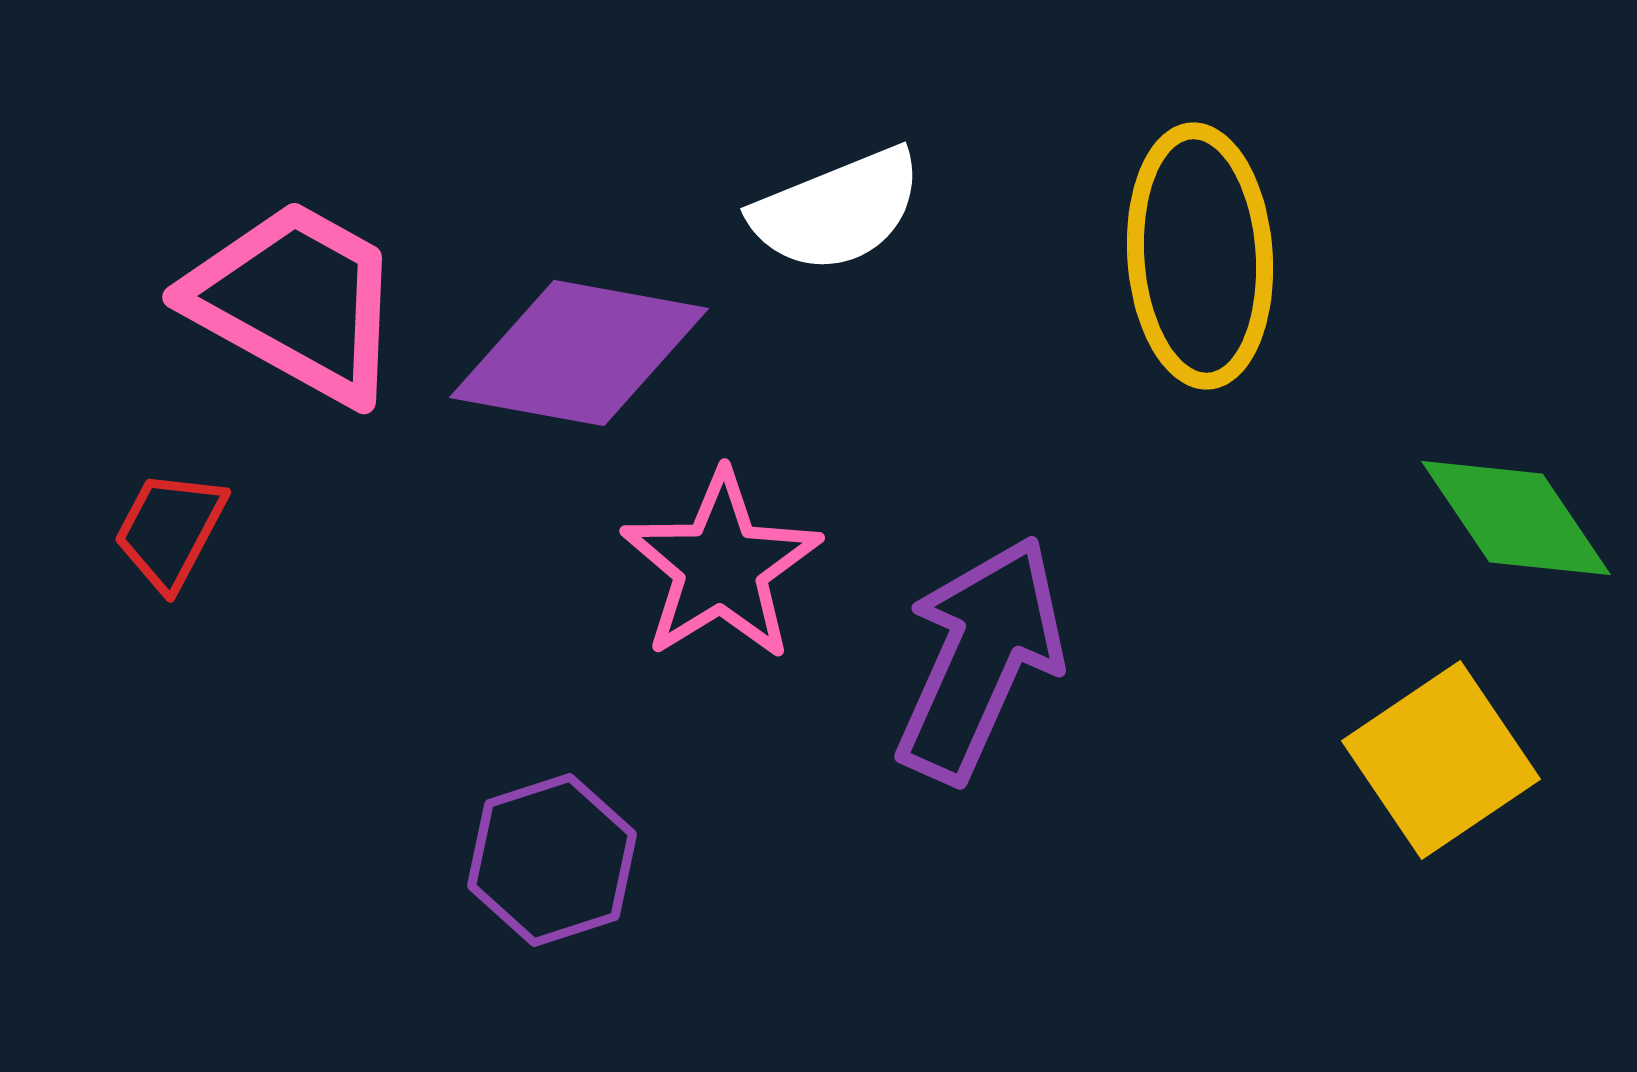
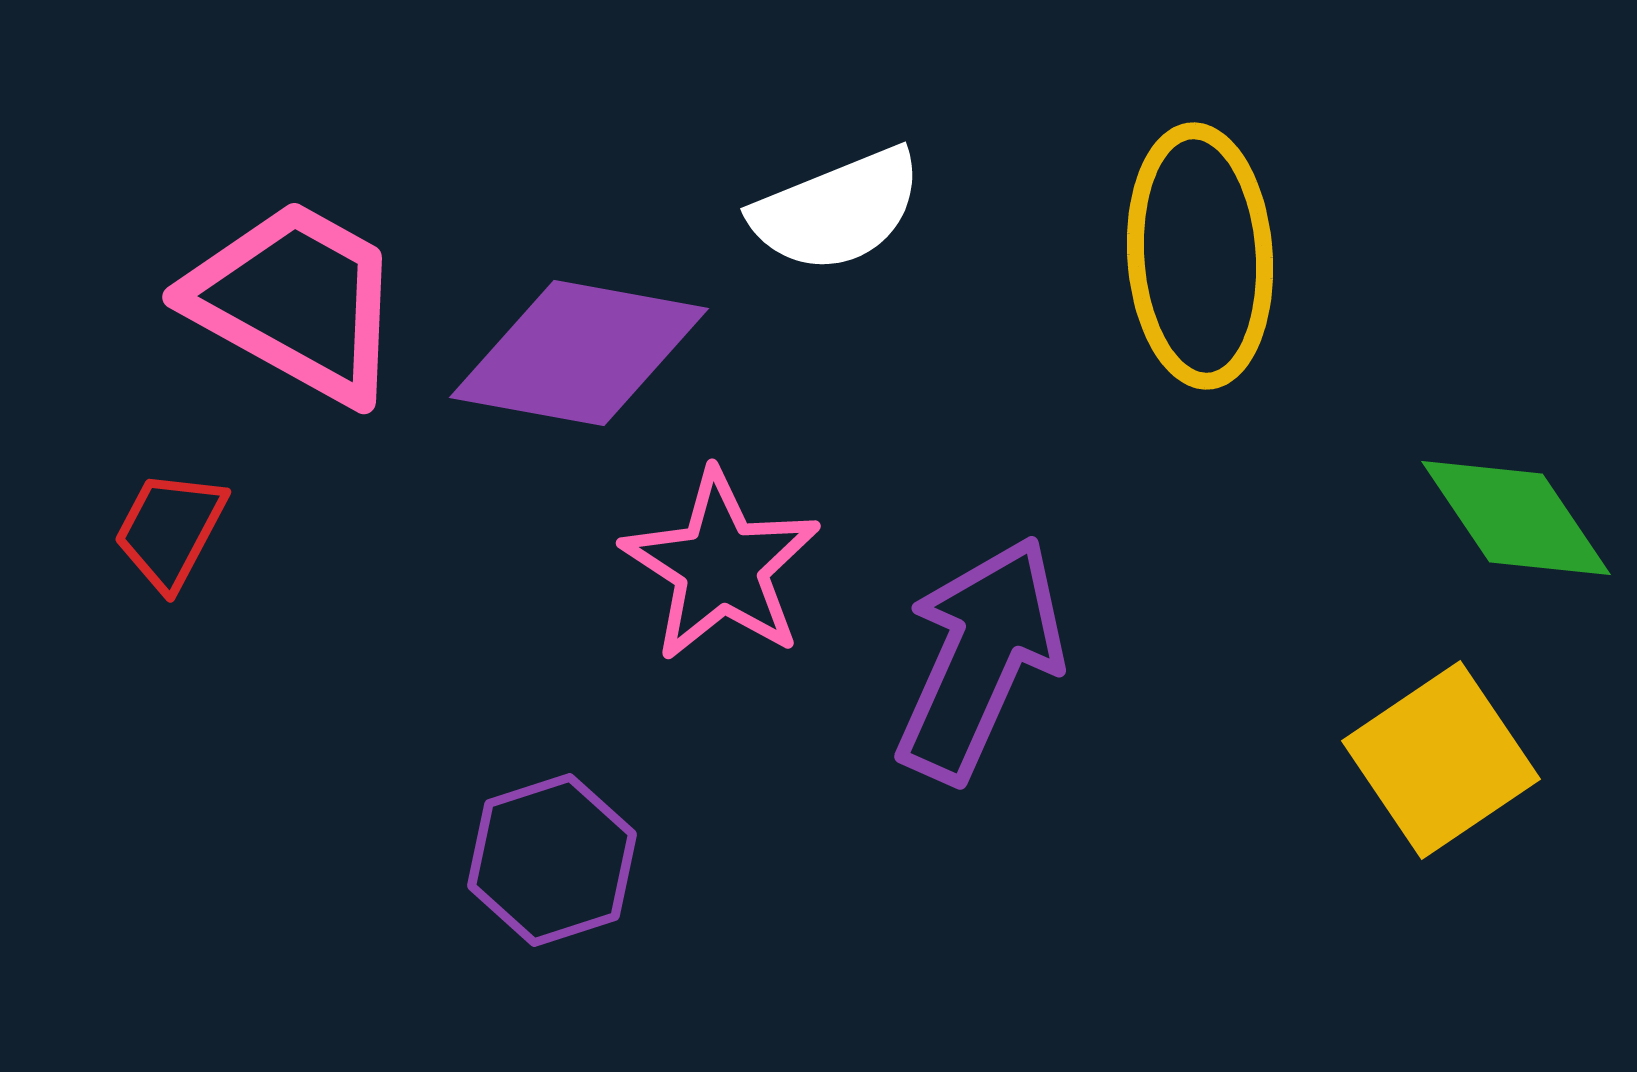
pink star: rotated 7 degrees counterclockwise
